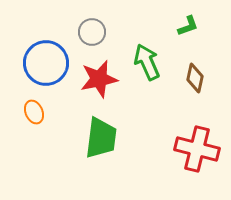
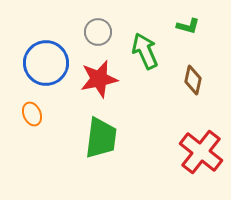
green L-shape: rotated 35 degrees clockwise
gray circle: moved 6 px right
green arrow: moved 2 px left, 11 px up
brown diamond: moved 2 px left, 2 px down
orange ellipse: moved 2 px left, 2 px down
red cross: moved 4 px right, 3 px down; rotated 24 degrees clockwise
